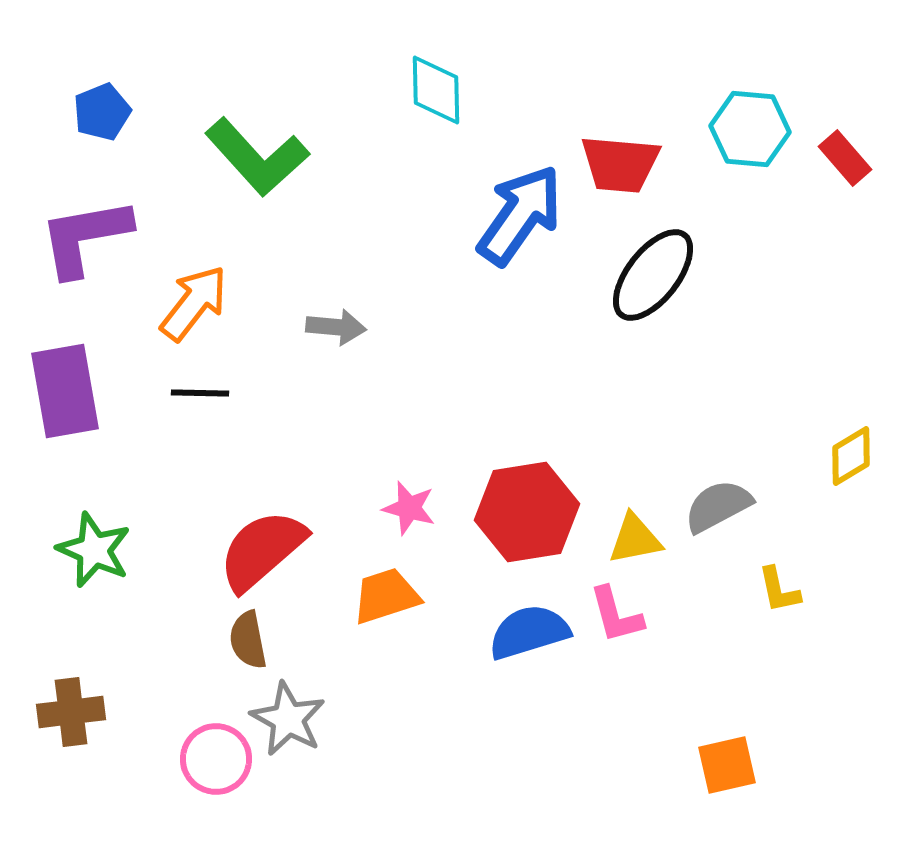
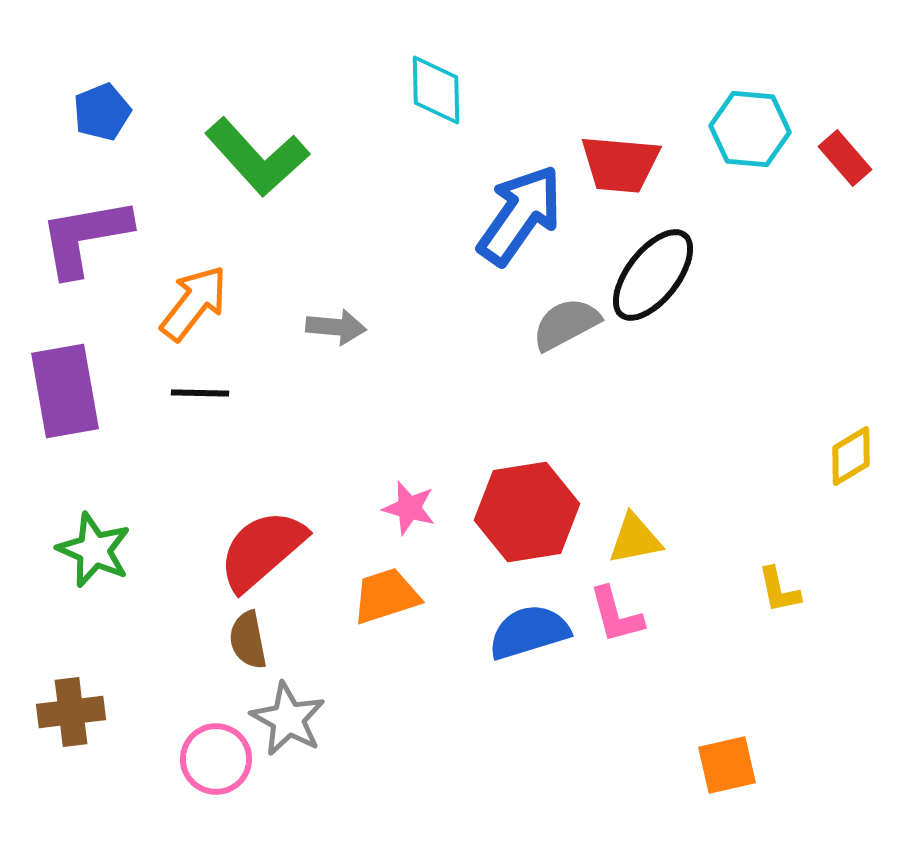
gray semicircle: moved 152 px left, 182 px up
